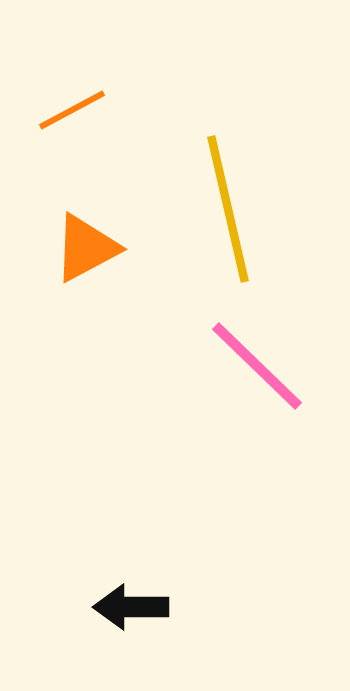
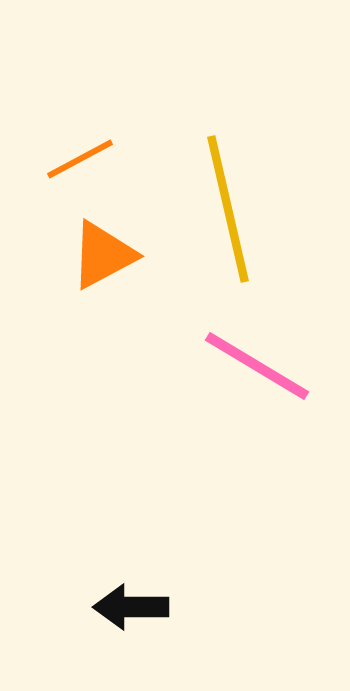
orange line: moved 8 px right, 49 px down
orange triangle: moved 17 px right, 7 px down
pink line: rotated 13 degrees counterclockwise
